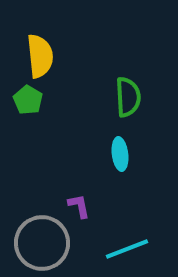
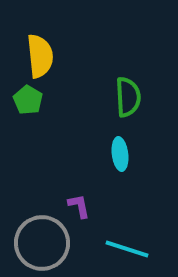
cyan line: rotated 39 degrees clockwise
